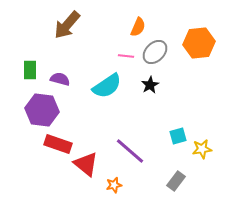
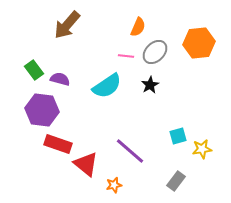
green rectangle: moved 4 px right; rotated 36 degrees counterclockwise
